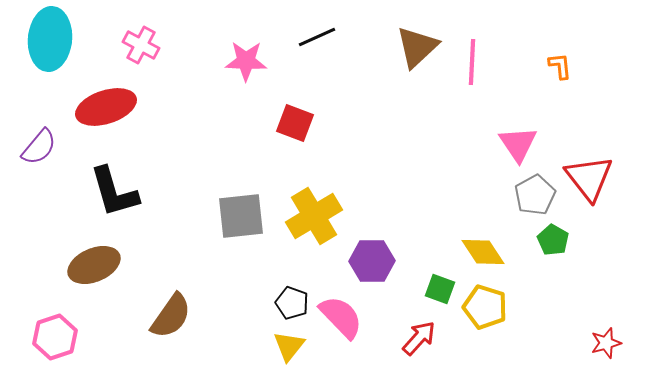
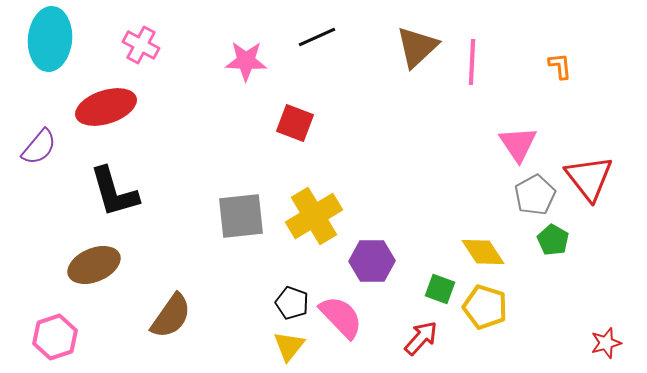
red arrow: moved 2 px right
